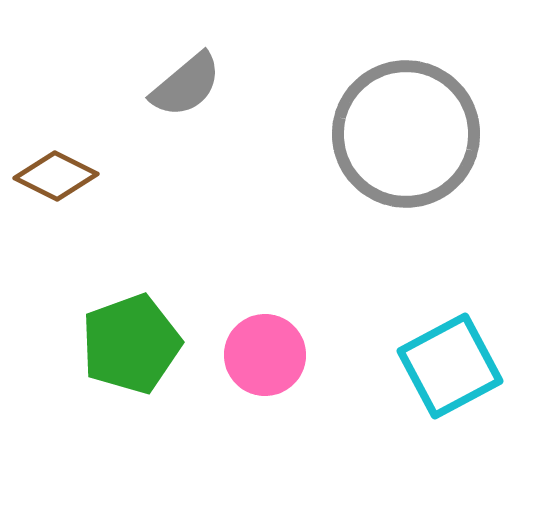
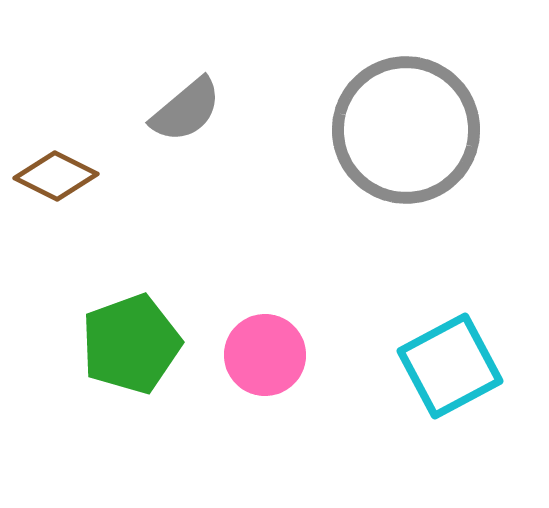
gray semicircle: moved 25 px down
gray circle: moved 4 px up
